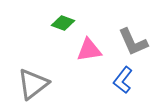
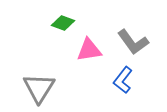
gray L-shape: rotated 12 degrees counterclockwise
gray triangle: moved 6 px right, 4 px down; rotated 20 degrees counterclockwise
